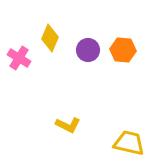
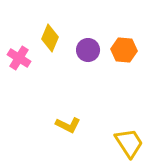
orange hexagon: moved 1 px right
yellow trapezoid: rotated 44 degrees clockwise
